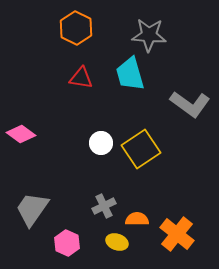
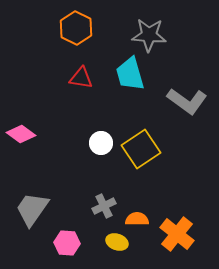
gray L-shape: moved 3 px left, 3 px up
pink hexagon: rotated 20 degrees counterclockwise
